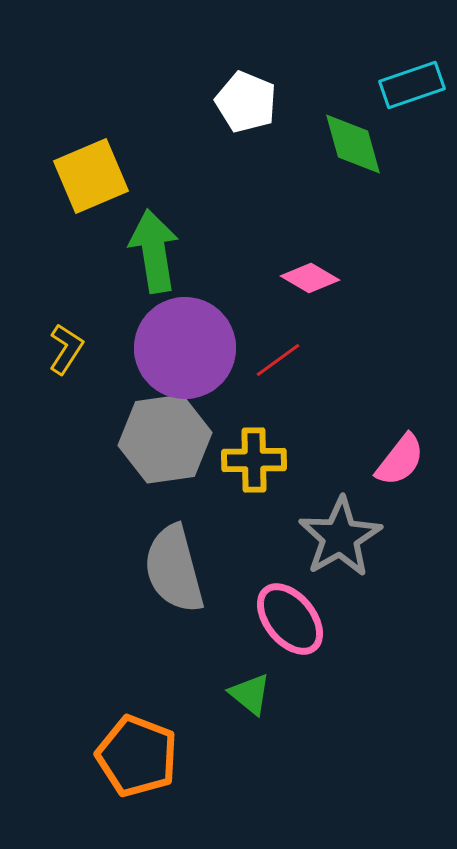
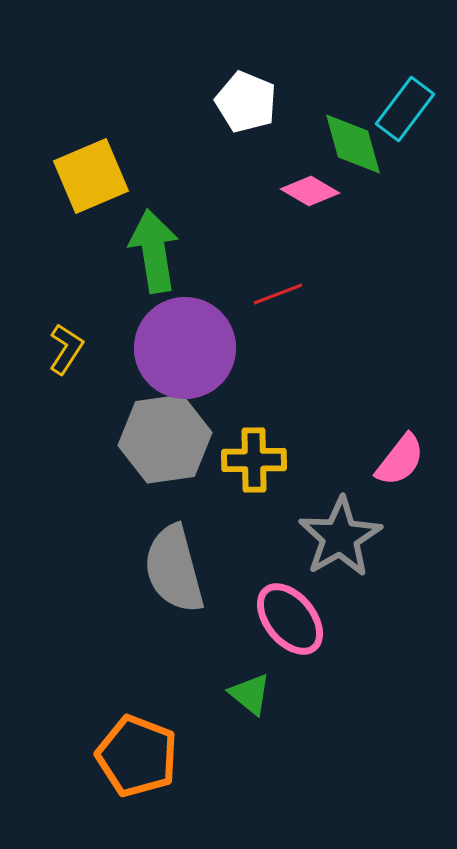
cyan rectangle: moved 7 px left, 24 px down; rotated 34 degrees counterclockwise
pink diamond: moved 87 px up
red line: moved 66 px up; rotated 15 degrees clockwise
